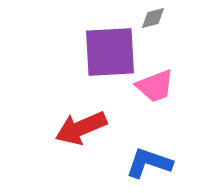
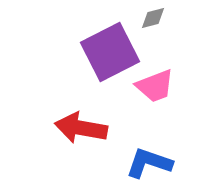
purple square: rotated 24 degrees counterclockwise
red arrow: rotated 33 degrees clockwise
